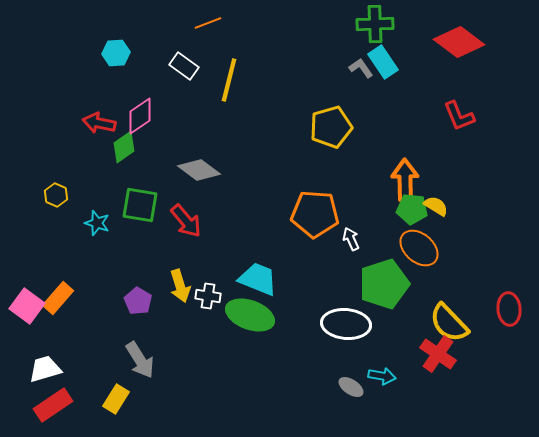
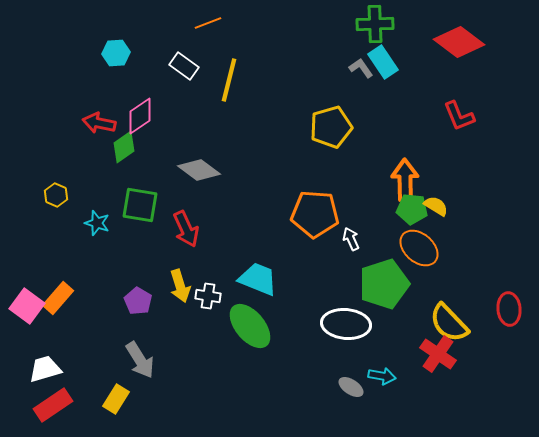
red arrow at (186, 221): moved 8 px down; rotated 15 degrees clockwise
green ellipse at (250, 315): moved 11 px down; rotated 30 degrees clockwise
